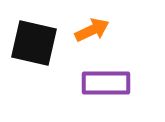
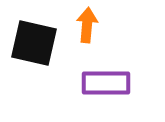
orange arrow: moved 5 px left, 5 px up; rotated 60 degrees counterclockwise
